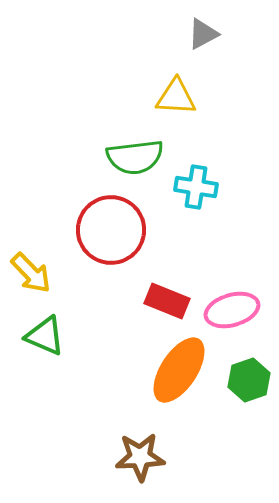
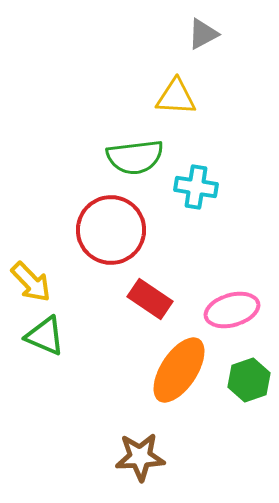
yellow arrow: moved 9 px down
red rectangle: moved 17 px left, 2 px up; rotated 12 degrees clockwise
